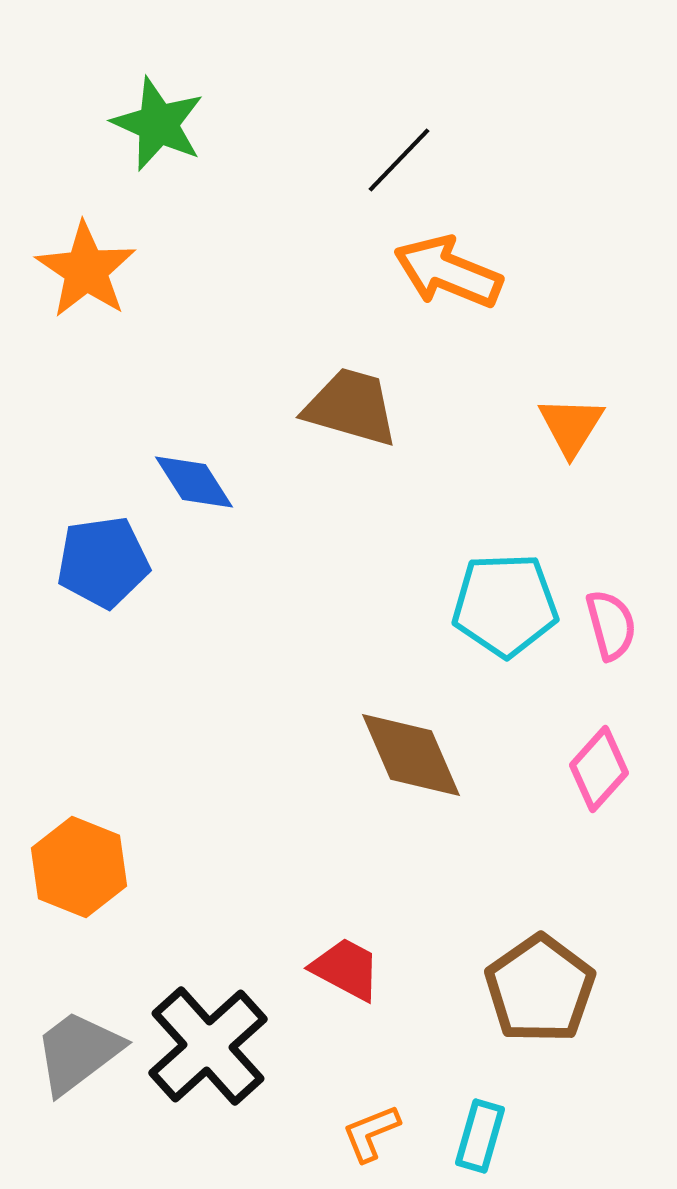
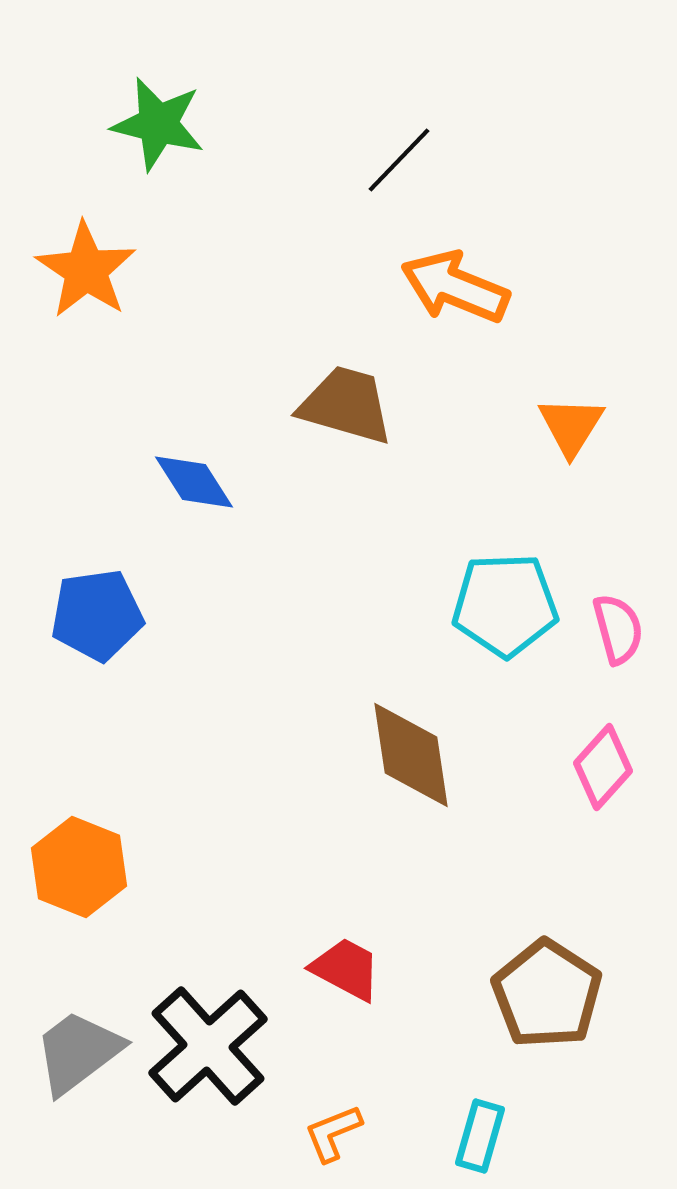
green star: rotated 10 degrees counterclockwise
orange arrow: moved 7 px right, 15 px down
brown trapezoid: moved 5 px left, 2 px up
blue pentagon: moved 6 px left, 53 px down
pink semicircle: moved 7 px right, 4 px down
brown diamond: rotated 15 degrees clockwise
pink diamond: moved 4 px right, 2 px up
brown pentagon: moved 7 px right, 5 px down; rotated 4 degrees counterclockwise
orange L-shape: moved 38 px left
